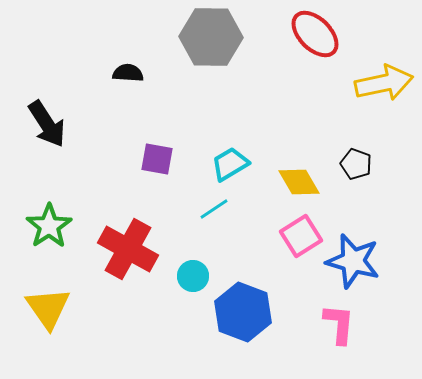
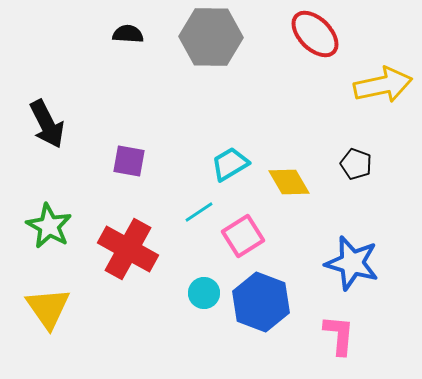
black semicircle: moved 39 px up
yellow arrow: moved 1 px left, 2 px down
black arrow: rotated 6 degrees clockwise
purple square: moved 28 px left, 2 px down
yellow diamond: moved 10 px left
cyan line: moved 15 px left, 3 px down
green star: rotated 9 degrees counterclockwise
pink square: moved 58 px left
blue star: moved 1 px left, 2 px down
cyan circle: moved 11 px right, 17 px down
blue hexagon: moved 18 px right, 10 px up
pink L-shape: moved 11 px down
